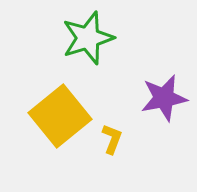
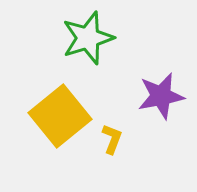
purple star: moved 3 px left, 2 px up
